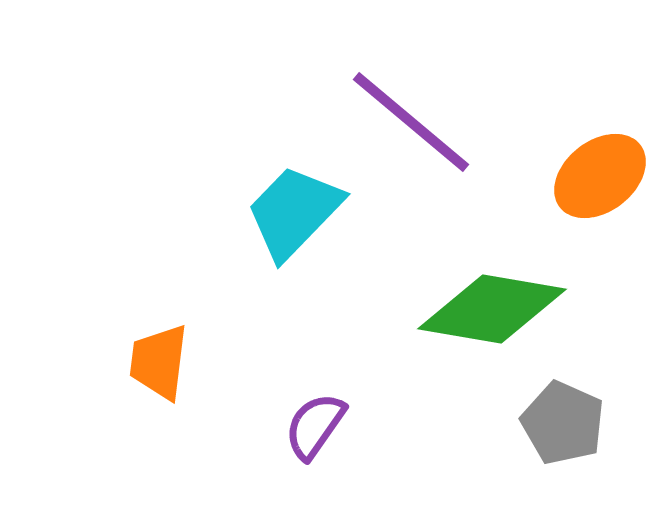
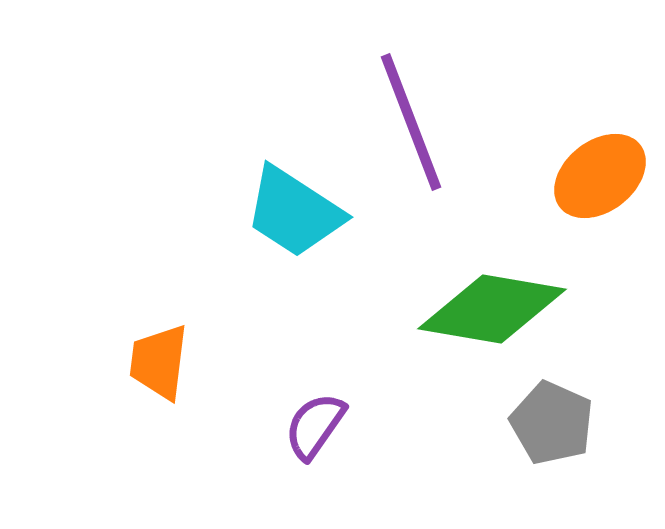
purple line: rotated 29 degrees clockwise
cyan trapezoid: rotated 101 degrees counterclockwise
gray pentagon: moved 11 px left
